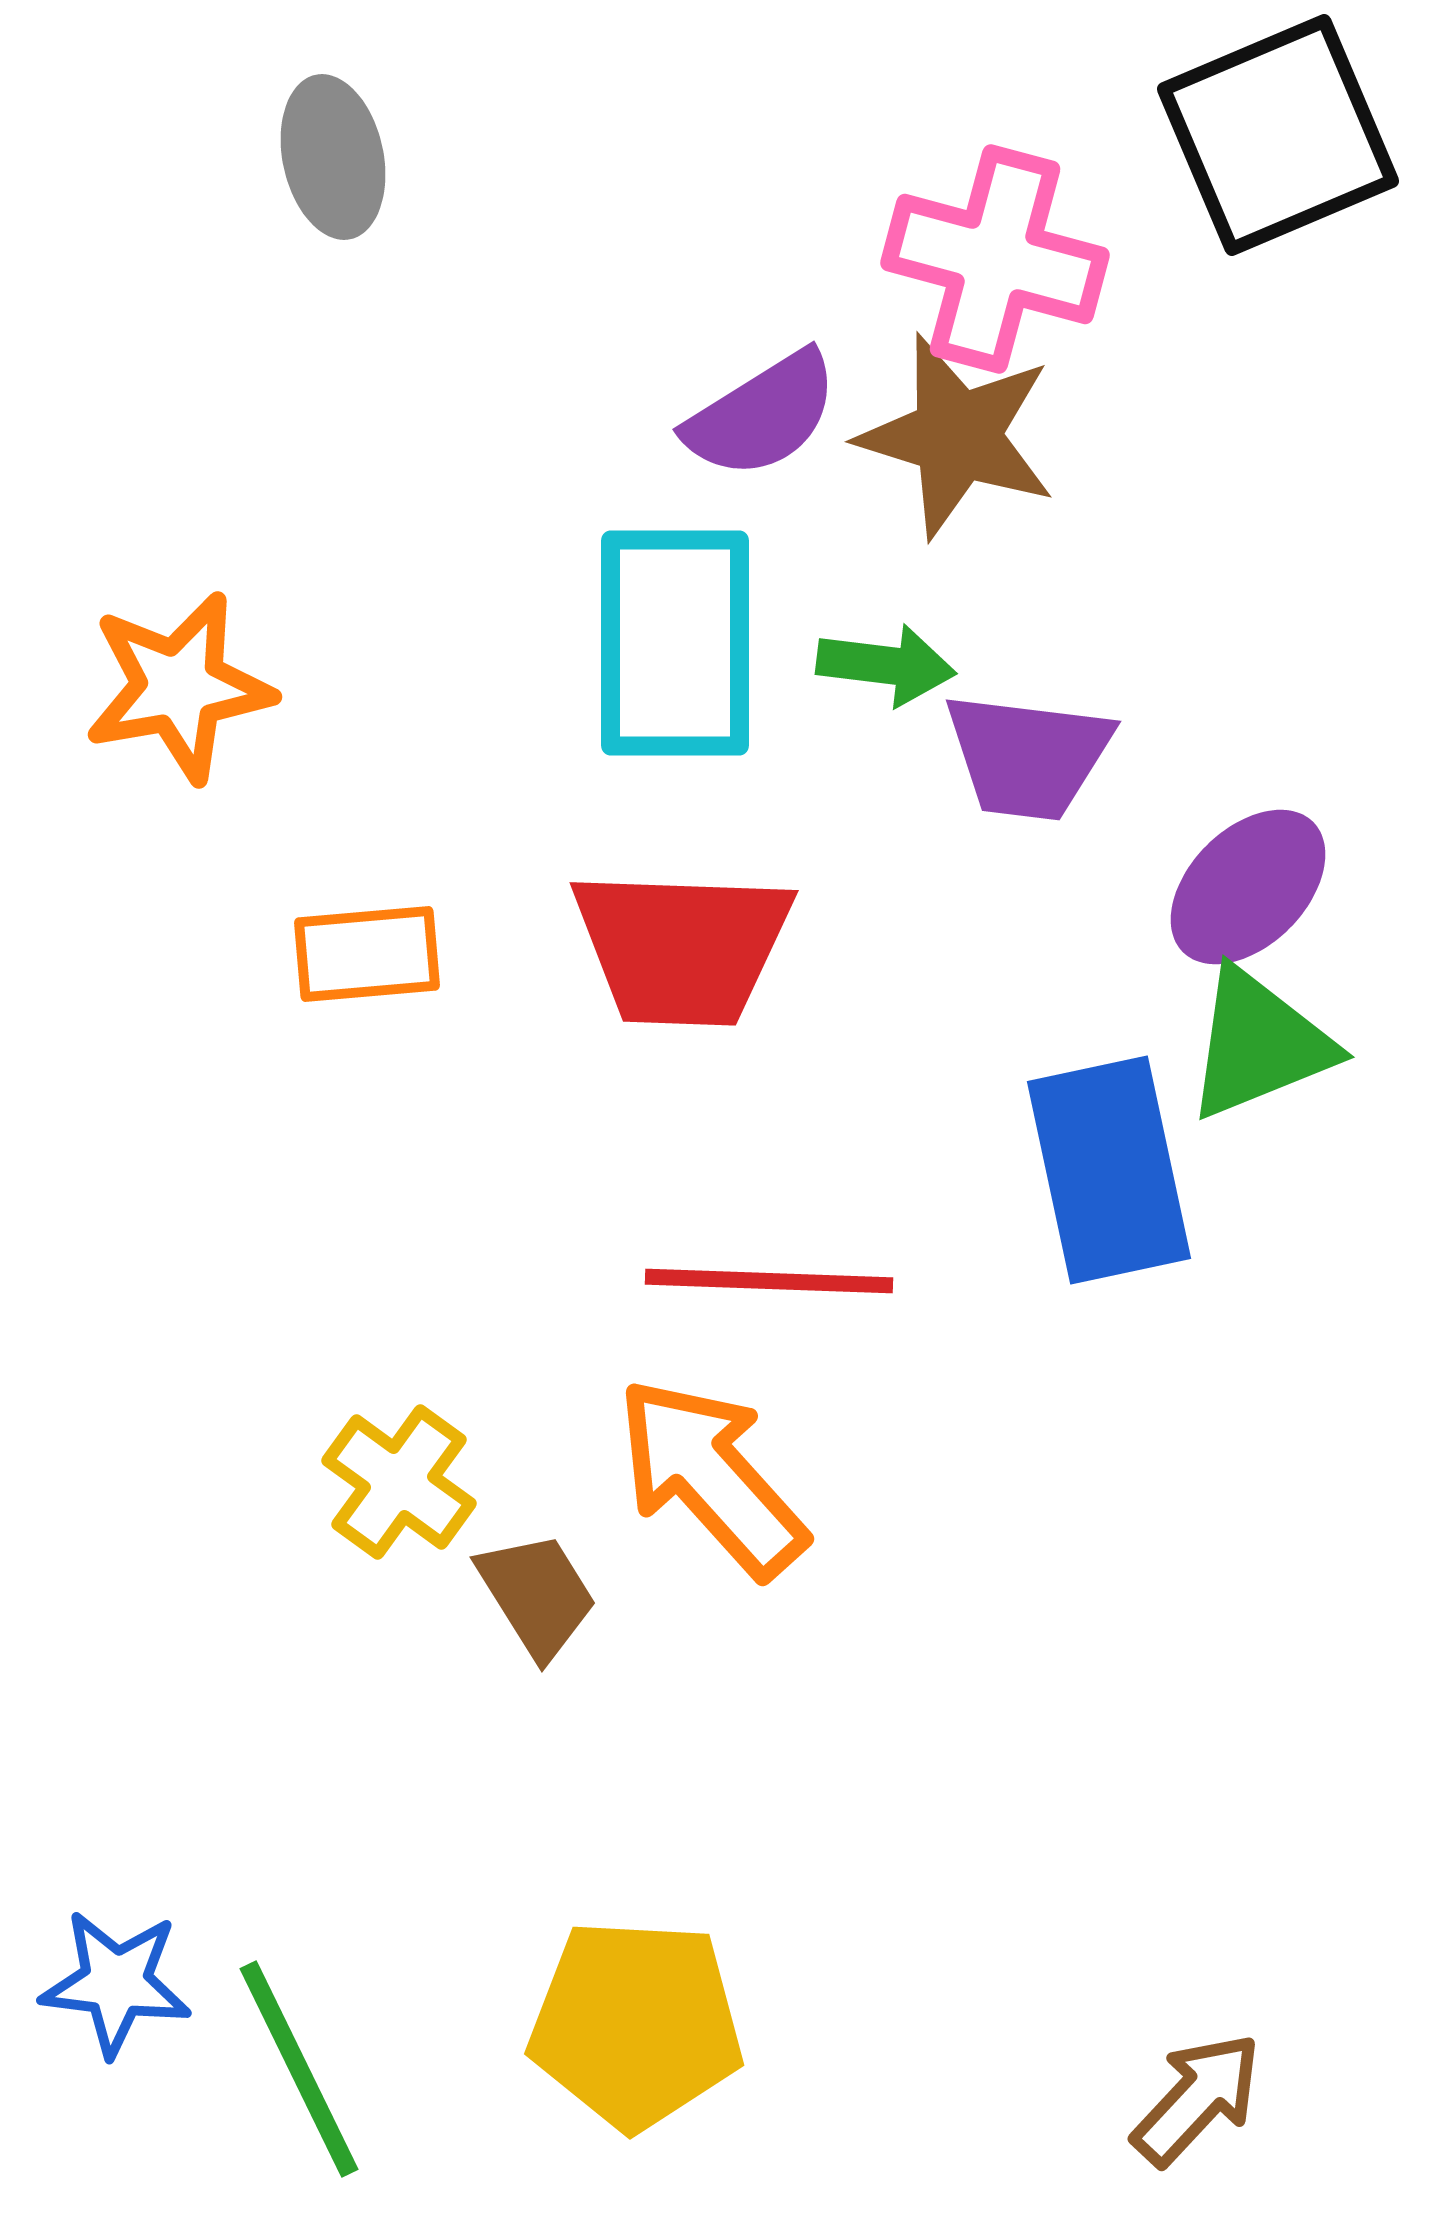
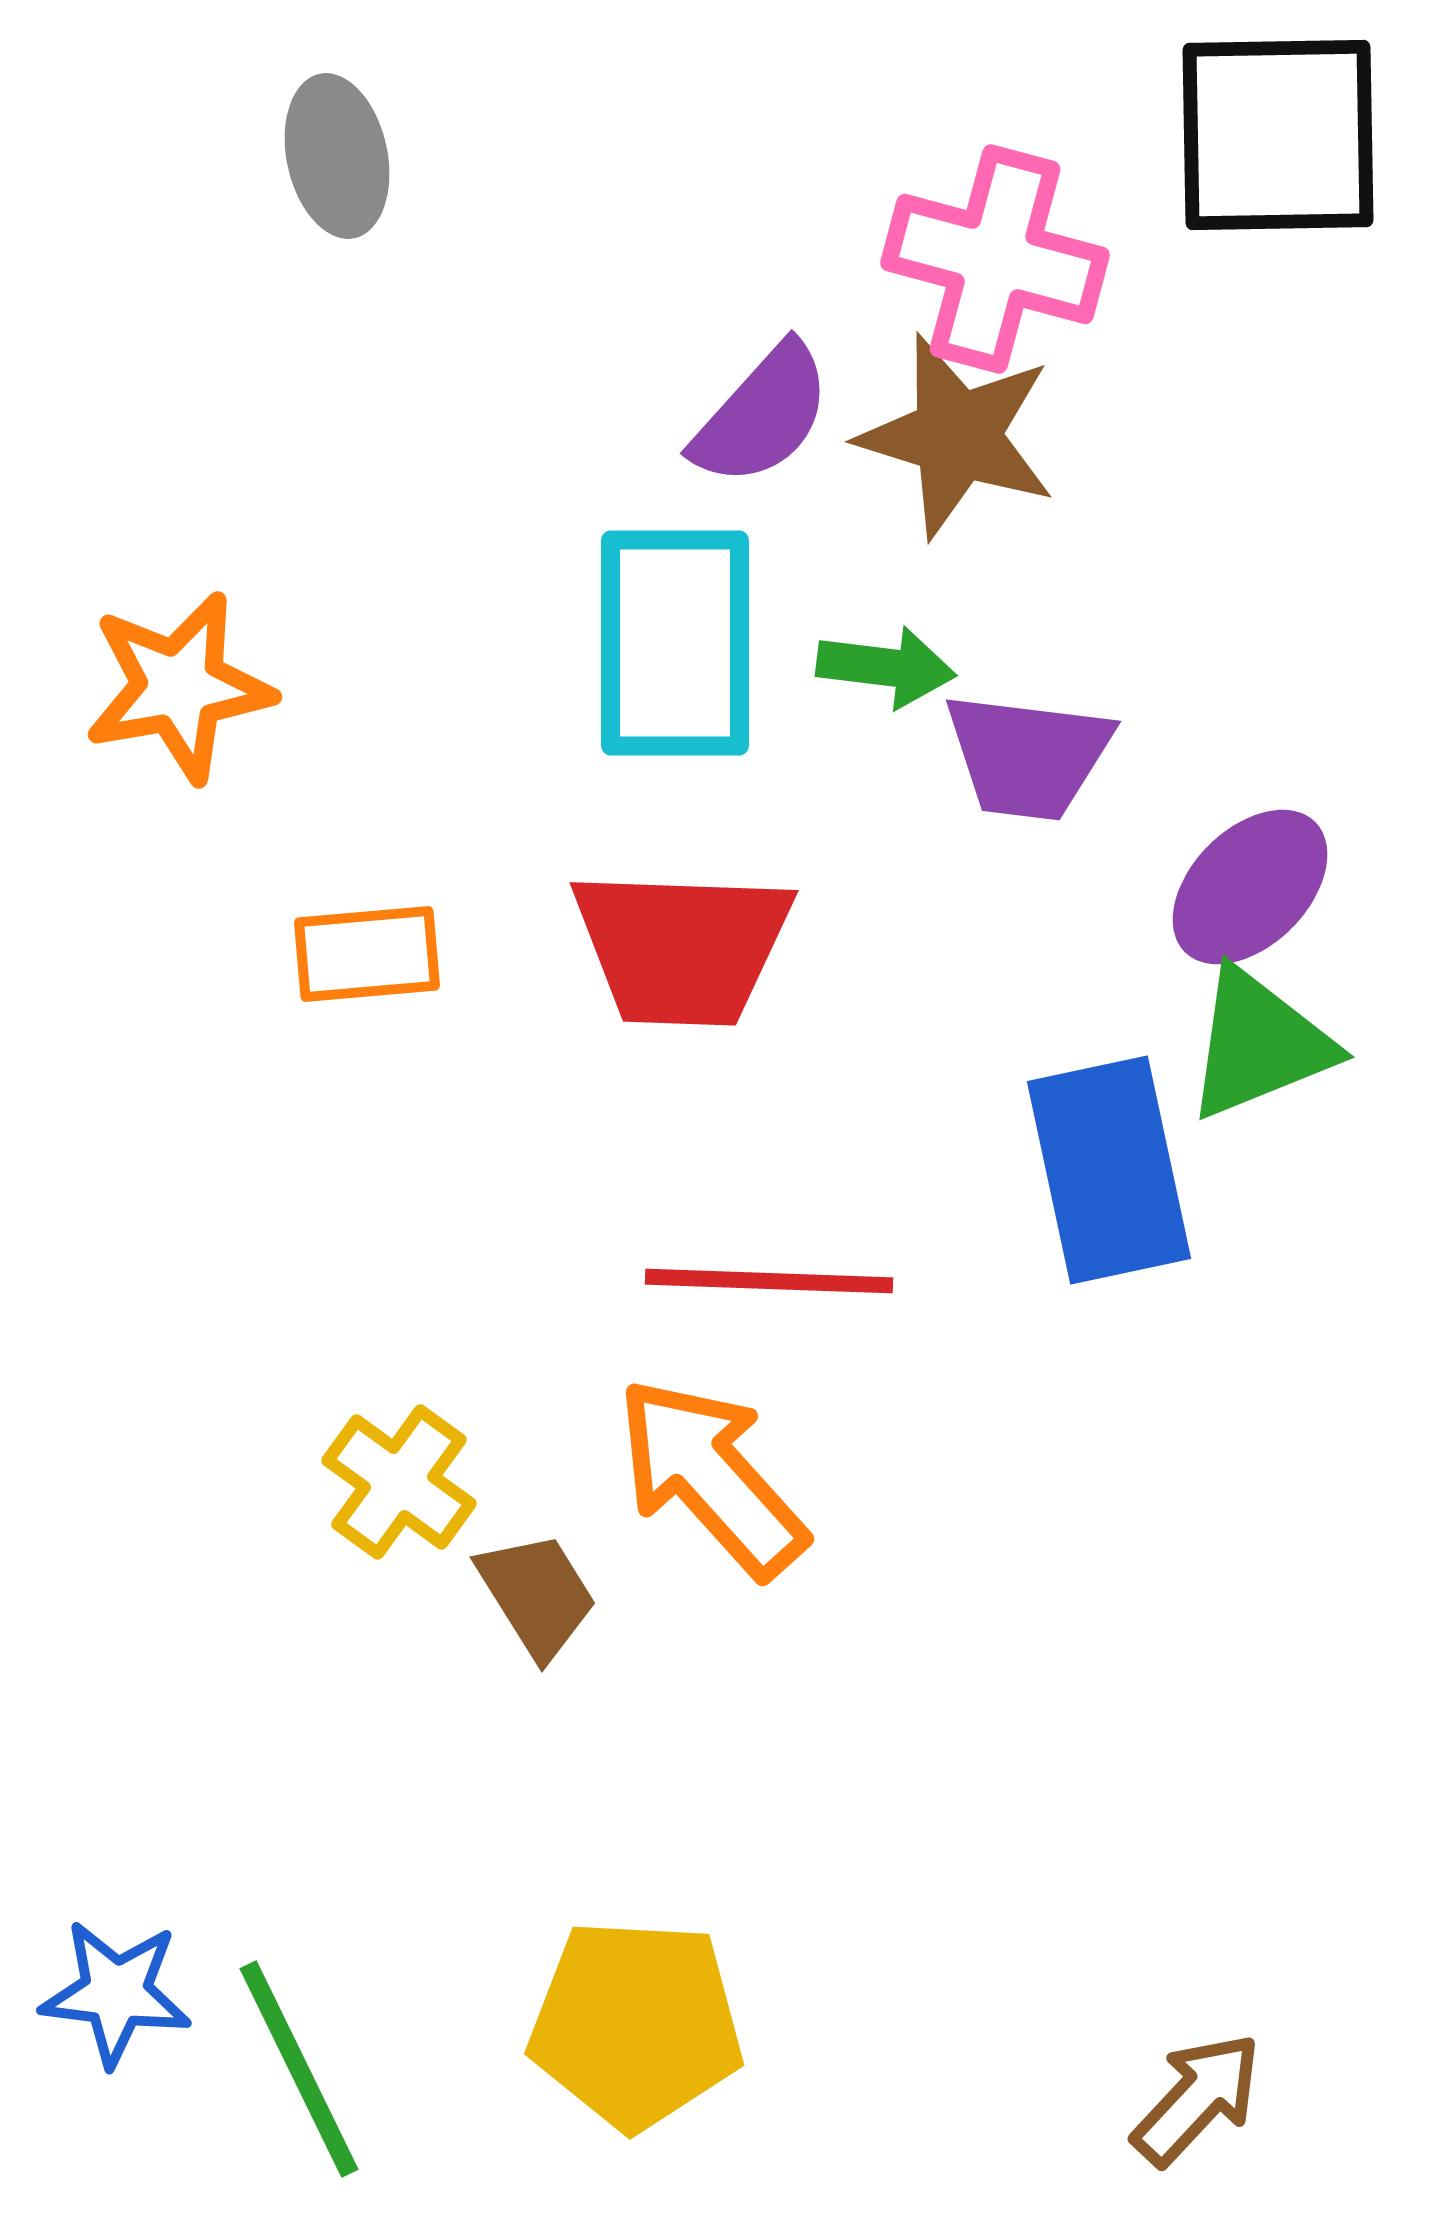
black square: rotated 22 degrees clockwise
gray ellipse: moved 4 px right, 1 px up
purple semicircle: rotated 16 degrees counterclockwise
green arrow: moved 2 px down
purple ellipse: moved 2 px right
blue star: moved 10 px down
